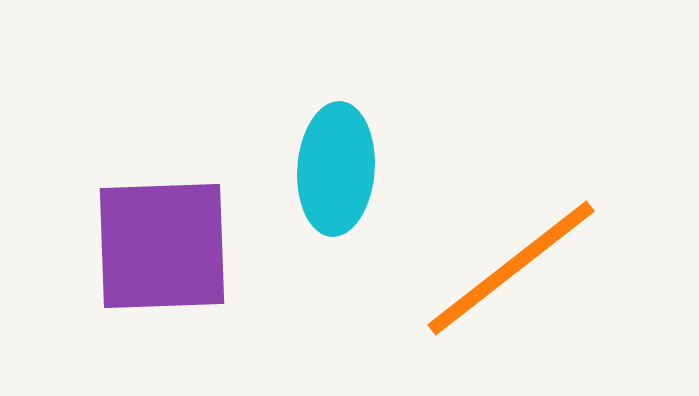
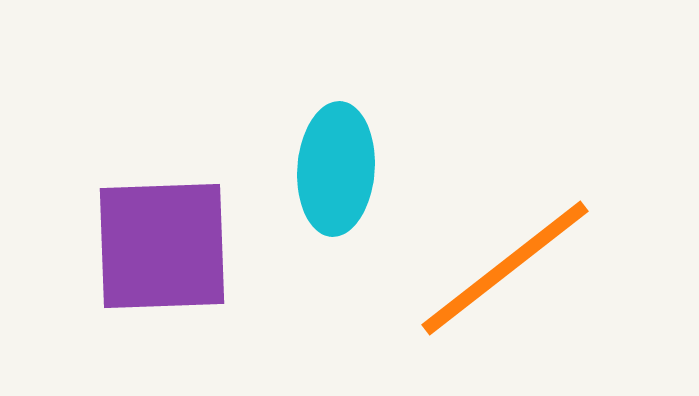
orange line: moved 6 px left
